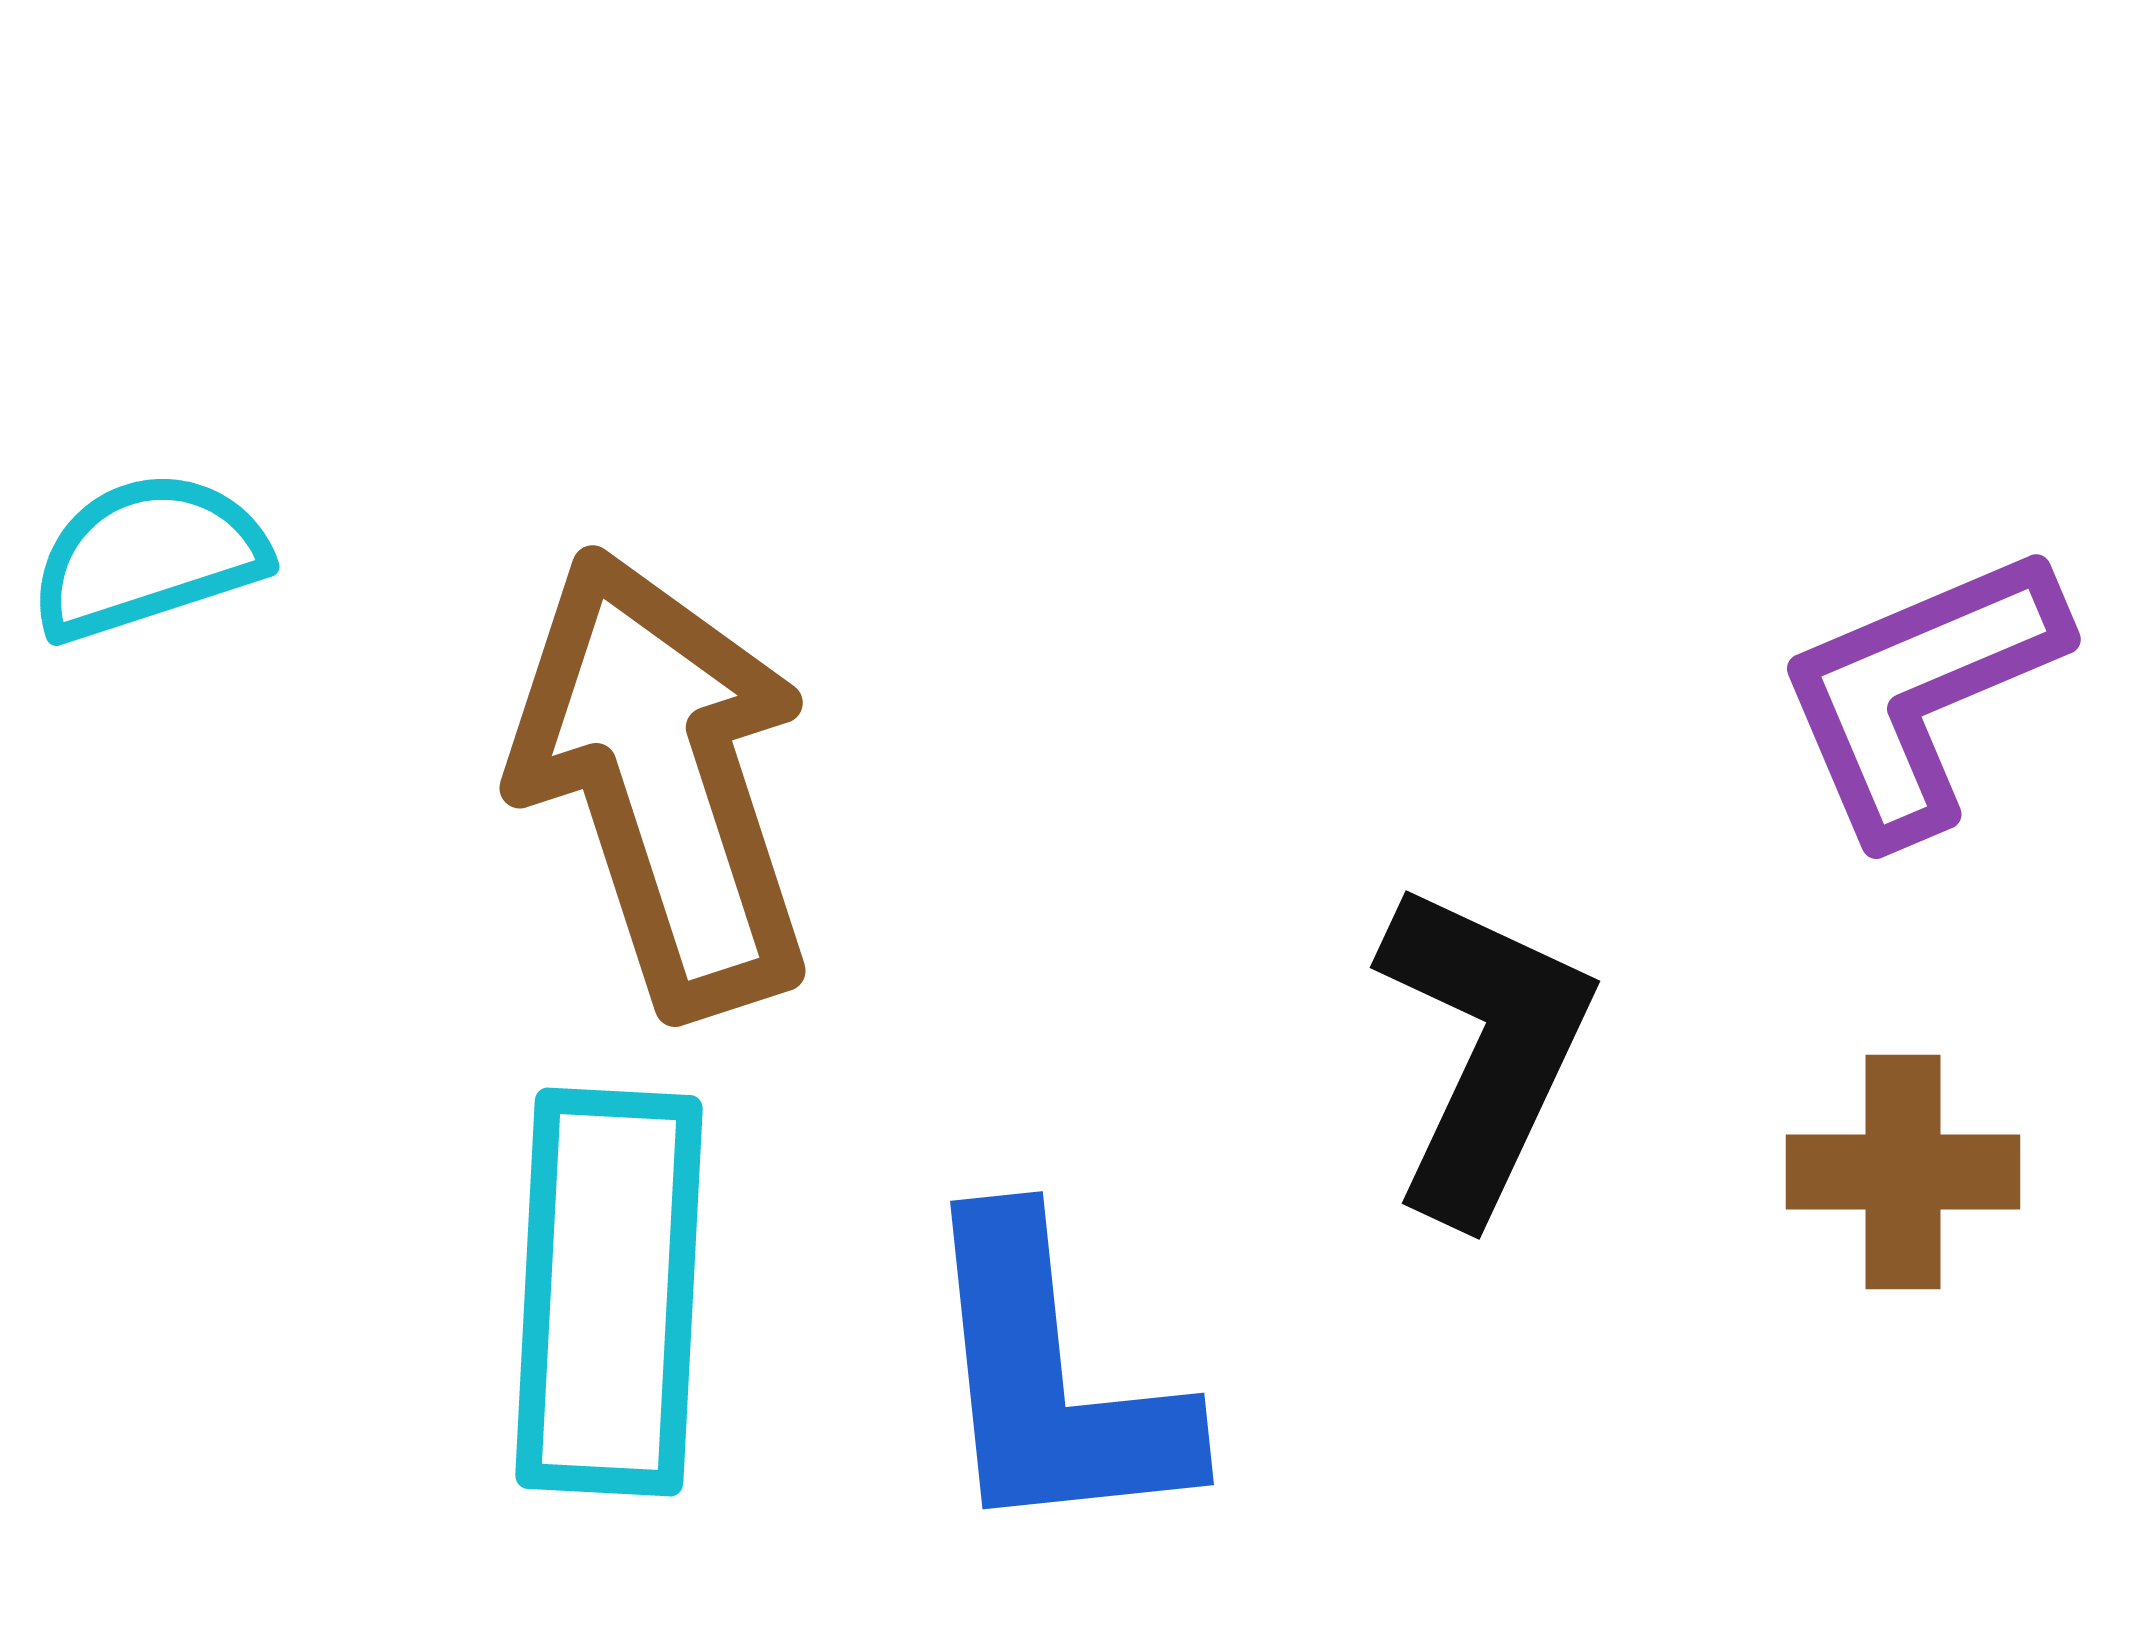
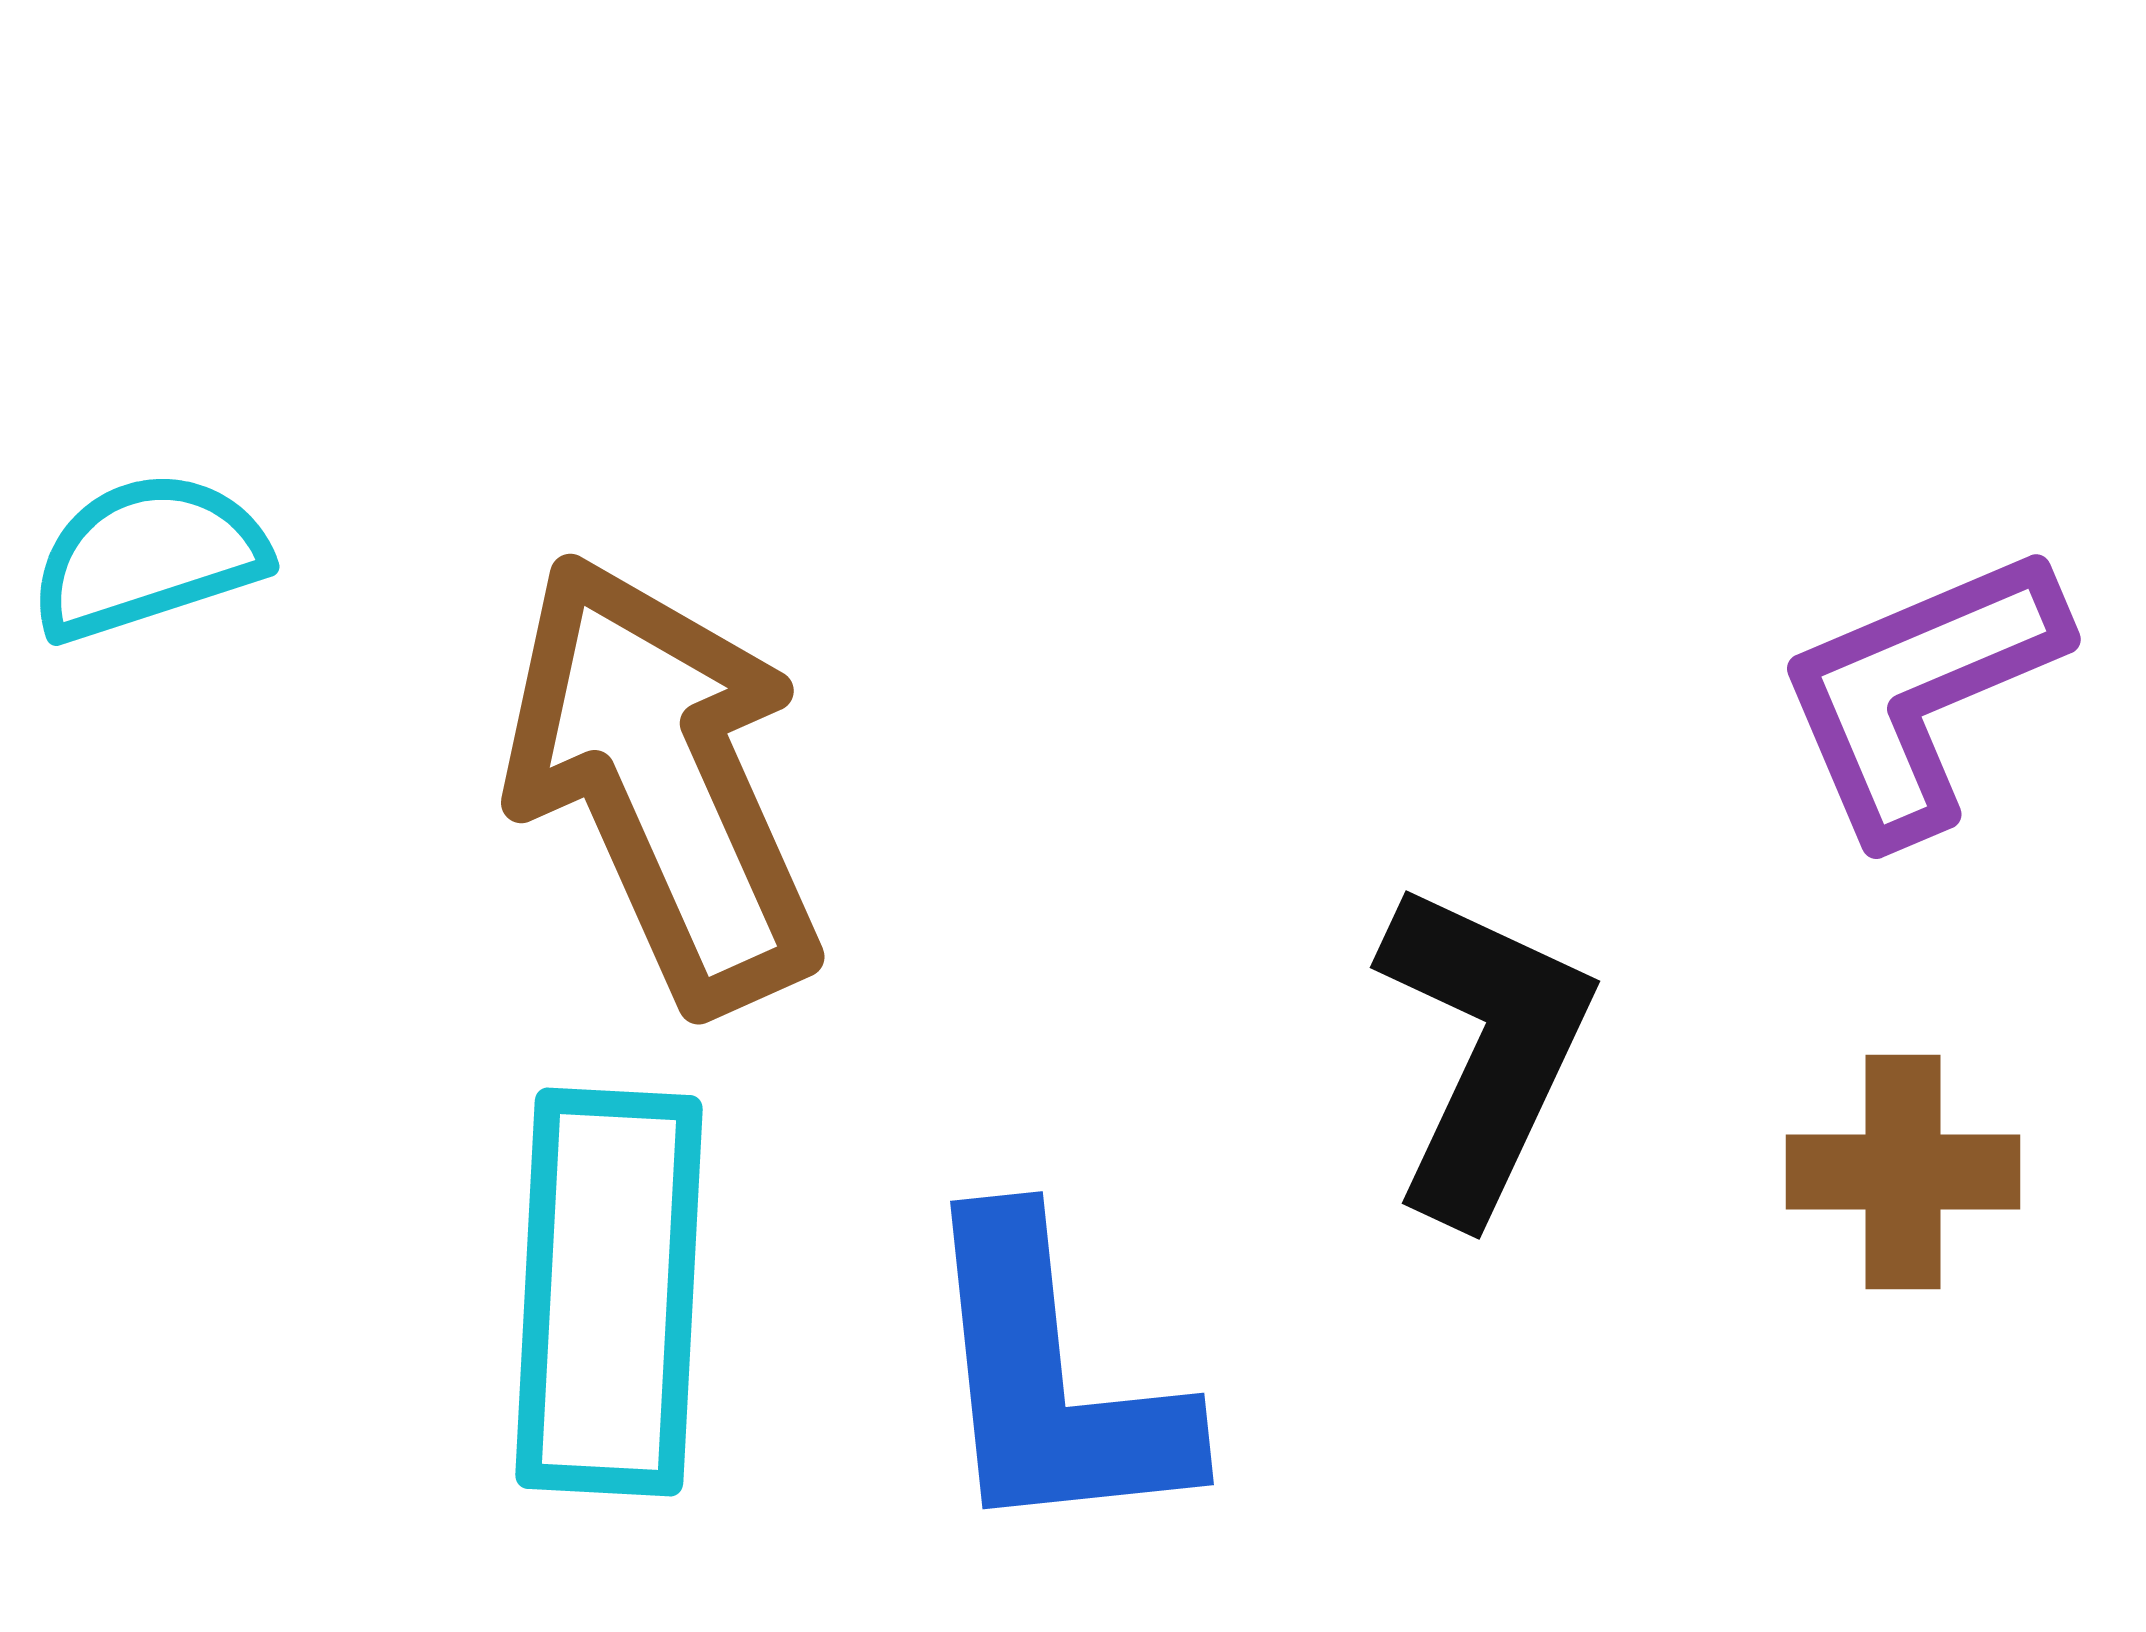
brown arrow: rotated 6 degrees counterclockwise
